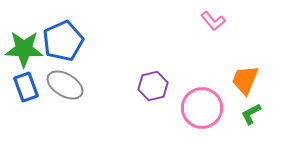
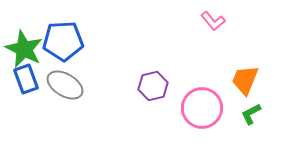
blue pentagon: rotated 21 degrees clockwise
green star: rotated 24 degrees clockwise
blue rectangle: moved 8 px up
